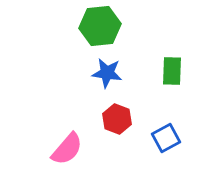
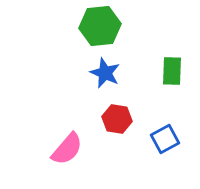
blue star: moved 2 px left; rotated 16 degrees clockwise
red hexagon: rotated 12 degrees counterclockwise
blue square: moved 1 px left, 1 px down
